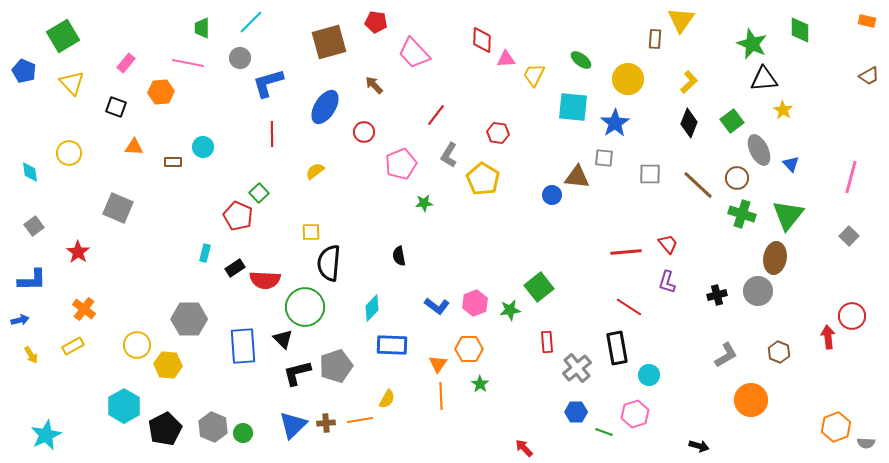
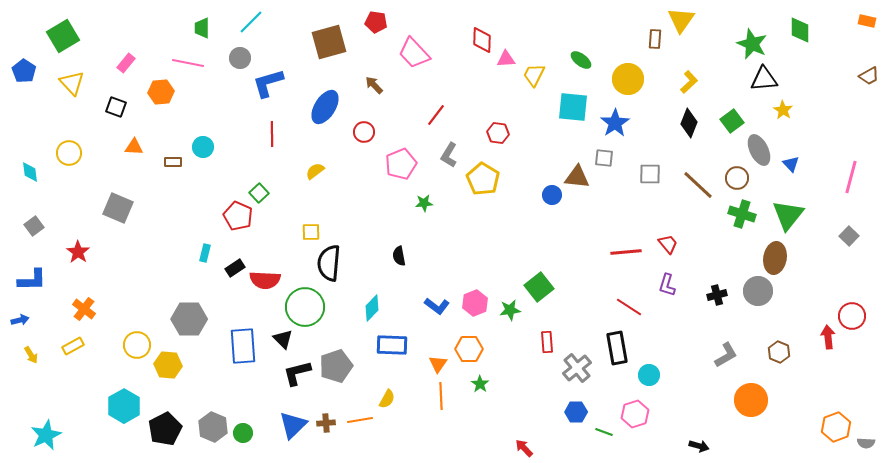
blue pentagon at (24, 71): rotated 10 degrees clockwise
purple L-shape at (667, 282): moved 3 px down
